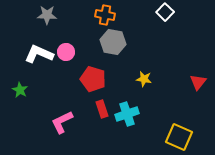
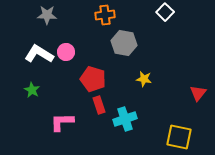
orange cross: rotated 18 degrees counterclockwise
gray hexagon: moved 11 px right, 1 px down
white L-shape: rotated 8 degrees clockwise
red triangle: moved 11 px down
green star: moved 12 px right
red rectangle: moved 3 px left, 4 px up
cyan cross: moved 2 px left, 5 px down
pink L-shape: rotated 25 degrees clockwise
yellow square: rotated 12 degrees counterclockwise
